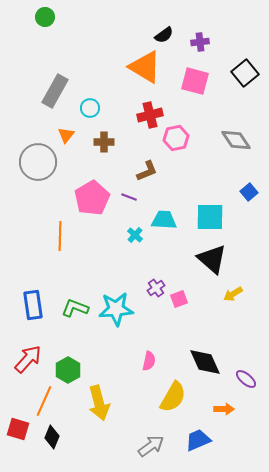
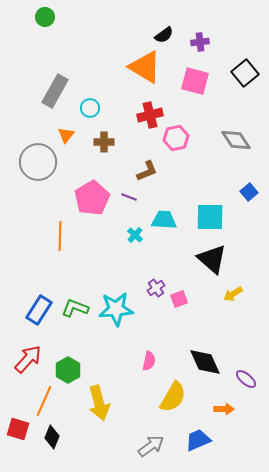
blue rectangle at (33, 305): moved 6 px right, 5 px down; rotated 40 degrees clockwise
